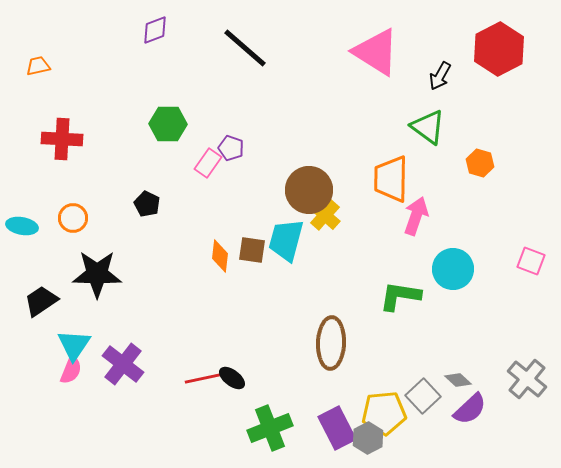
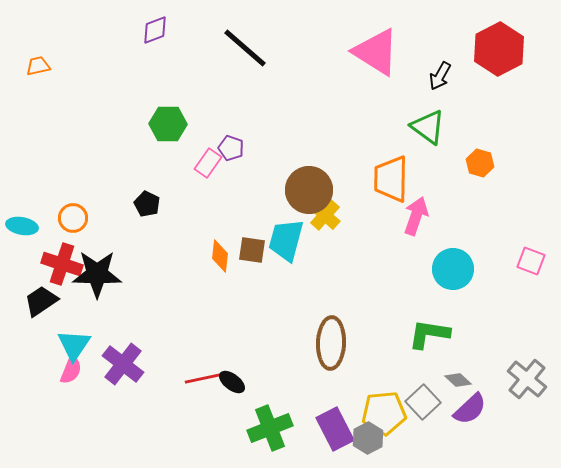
red cross at (62, 139): moved 125 px down; rotated 15 degrees clockwise
green L-shape at (400, 296): moved 29 px right, 38 px down
black ellipse at (232, 378): moved 4 px down
gray square at (423, 396): moved 6 px down
purple rectangle at (337, 428): moved 2 px left, 1 px down
